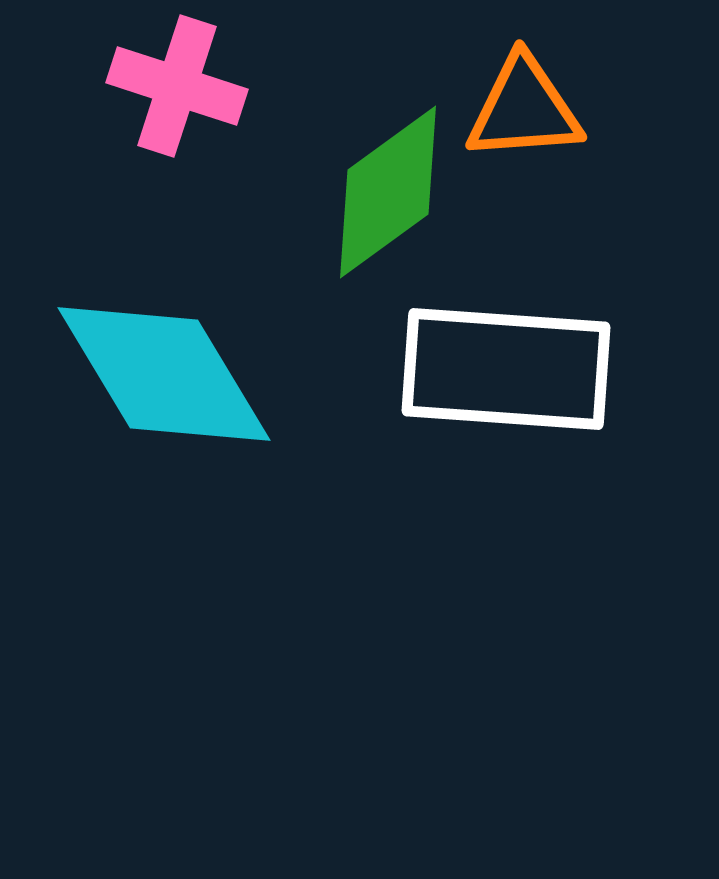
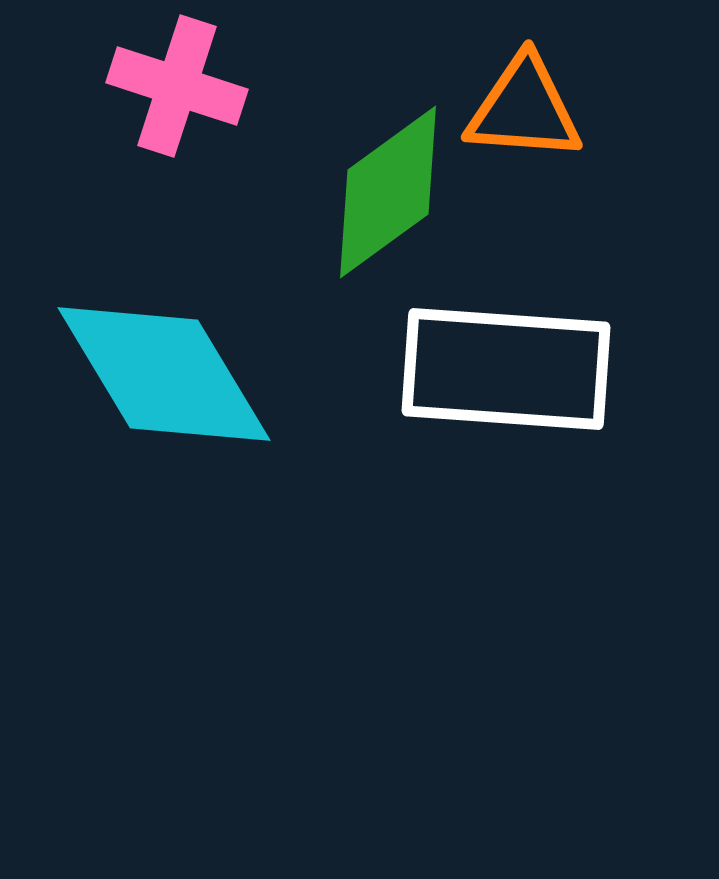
orange triangle: rotated 8 degrees clockwise
